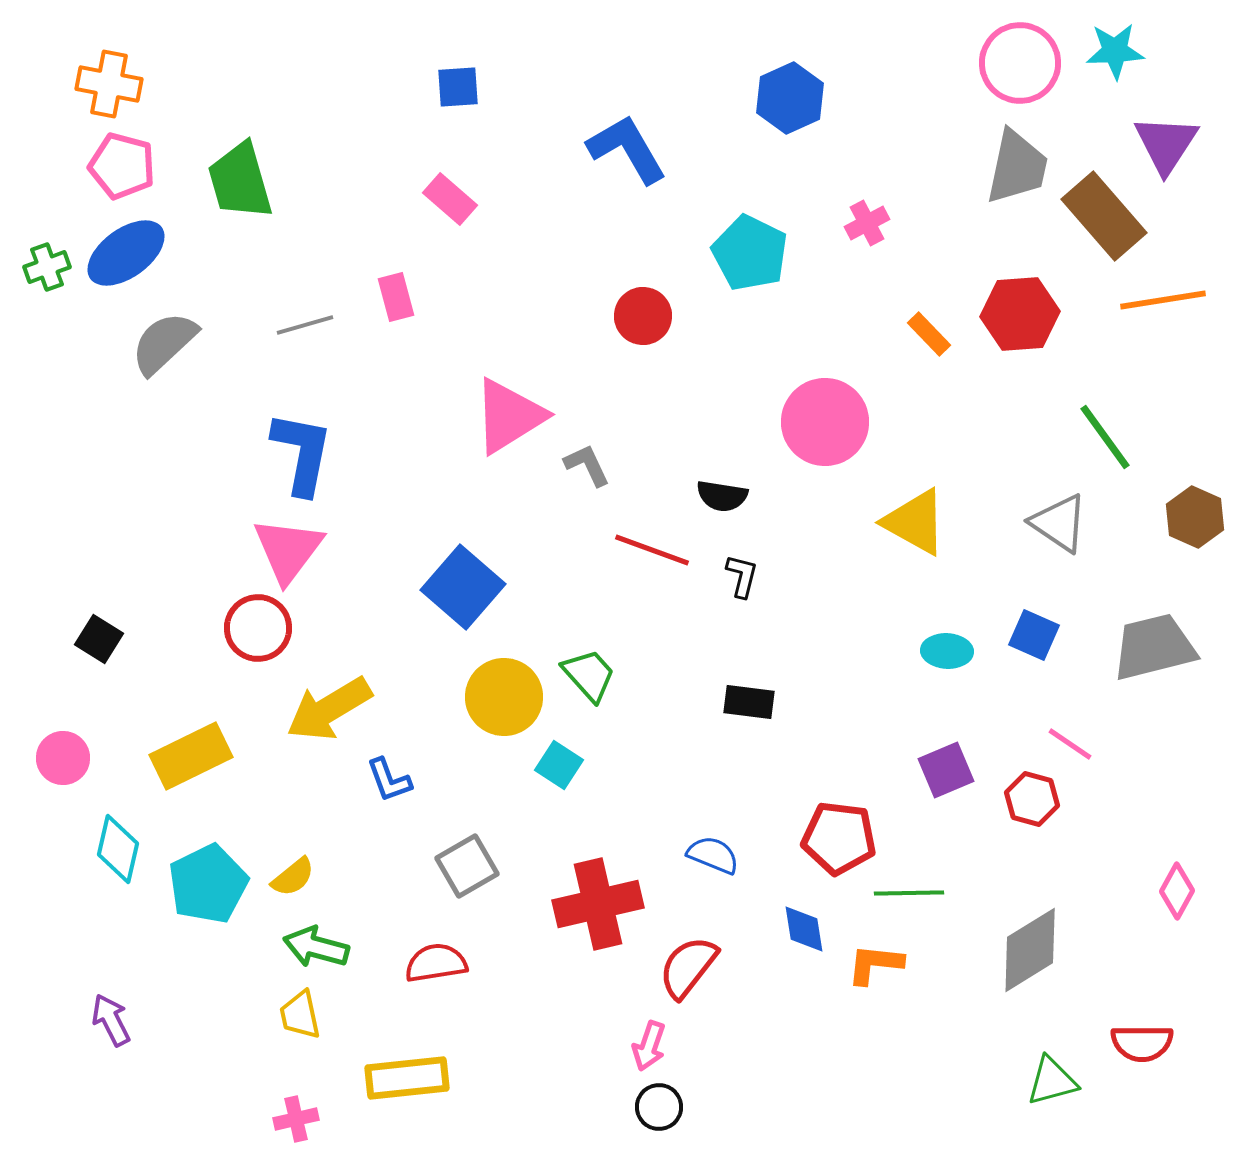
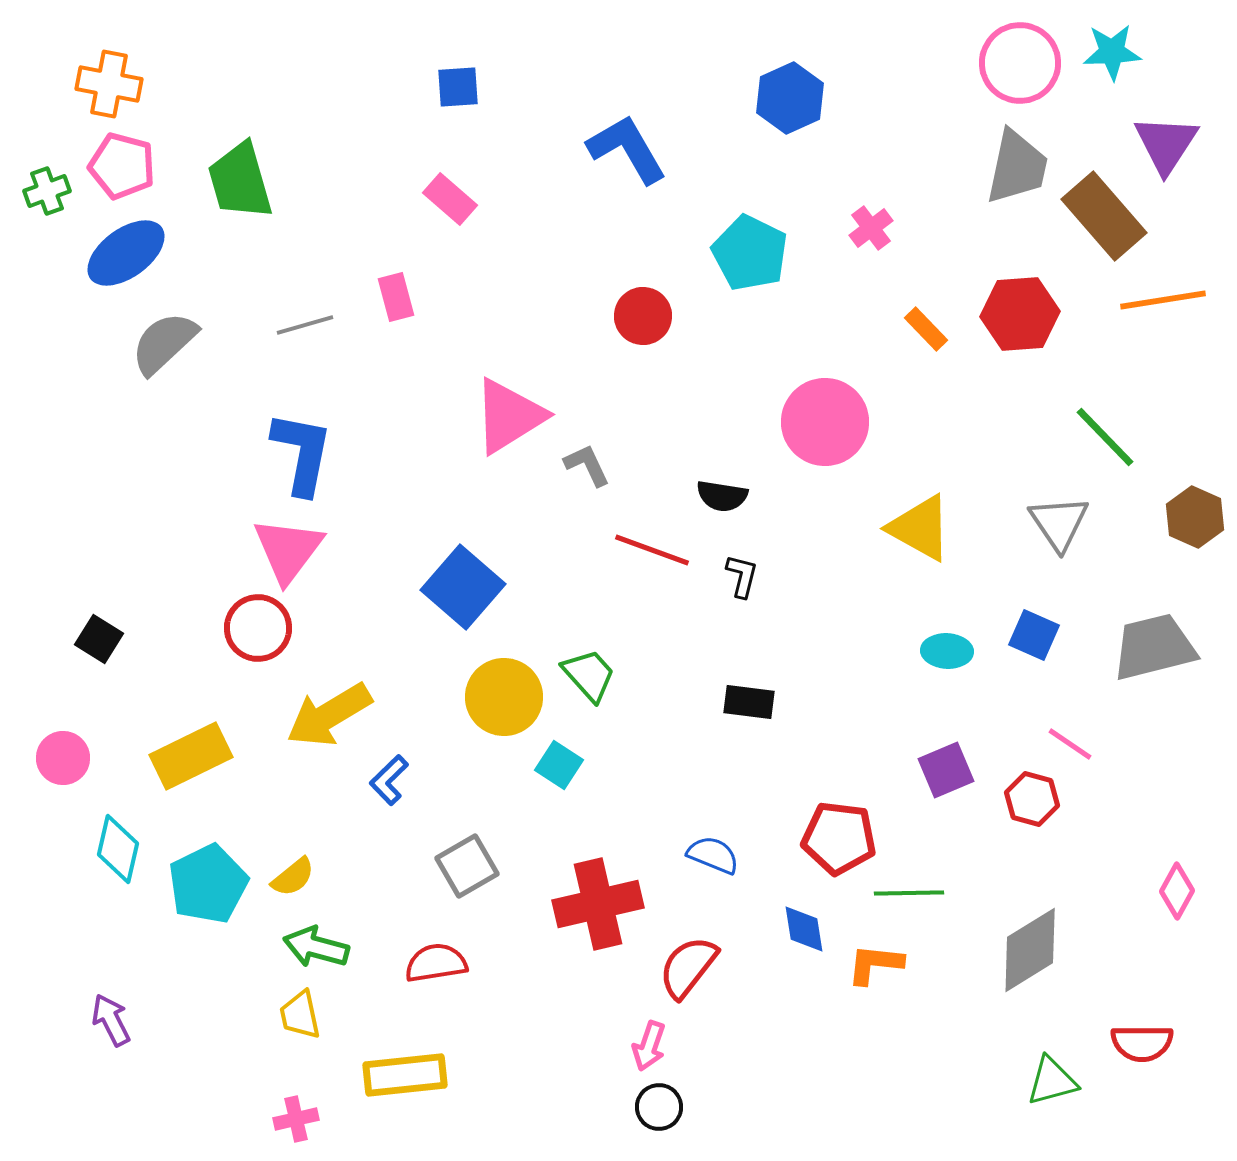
cyan star at (1115, 51): moved 3 px left, 1 px down
pink cross at (867, 223): moved 4 px right, 5 px down; rotated 9 degrees counterclockwise
green cross at (47, 267): moved 76 px up
orange rectangle at (929, 334): moved 3 px left, 5 px up
green line at (1105, 437): rotated 8 degrees counterclockwise
yellow triangle at (915, 522): moved 5 px right, 6 px down
gray triangle at (1059, 523): rotated 22 degrees clockwise
yellow arrow at (329, 709): moved 6 px down
blue L-shape at (389, 780): rotated 66 degrees clockwise
yellow rectangle at (407, 1078): moved 2 px left, 3 px up
